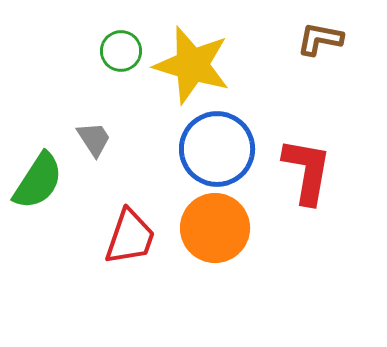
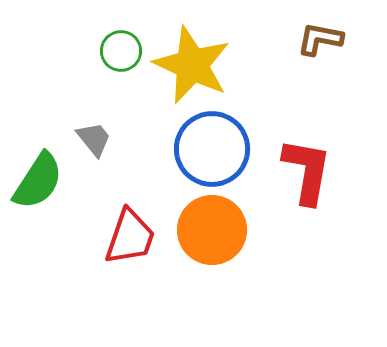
yellow star: rotated 8 degrees clockwise
gray trapezoid: rotated 6 degrees counterclockwise
blue circle: moved 5 px left
orange circle: moved 3 px left, 2 px down
